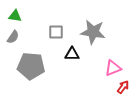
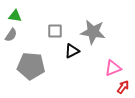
gray square: moved 1 px left, 1 px up
gray semicircle: moved 2 px left, 2 px up
black triangle: moved 3 px up; rotated 28 degrees counterclockwise
